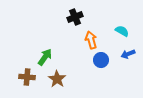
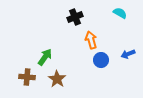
cyan semicircle: moved 2 px left, 18 px up
